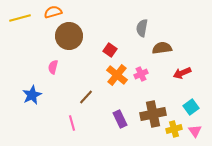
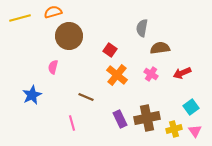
brown semicircle: moved 2 px left
pink cross: moved 10 px right; rotated 32 degrees counterclockwise
brown line: rotated 70 degrees clockwise
brown cross: moved 6 px left, 4 px down
